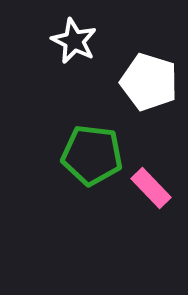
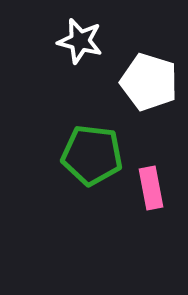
white star: moved 6 px right; rotated 12 degrees counterclockwise
pink rectangle: rotated 33 degrees clockwise
